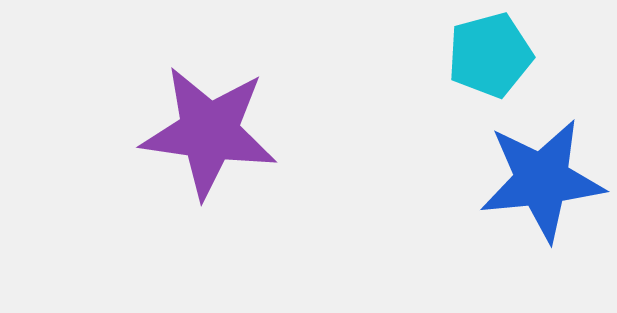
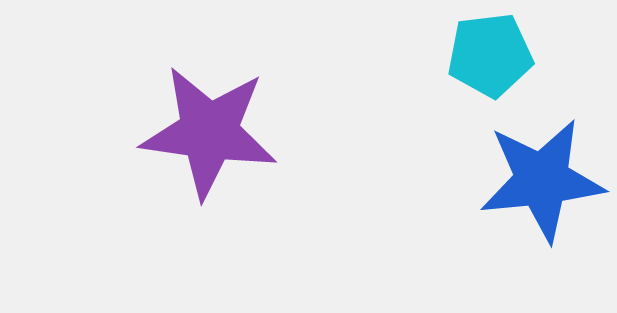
cyan pentagon: rotated 8 degrees clockwise
